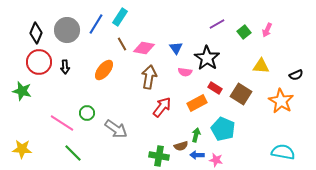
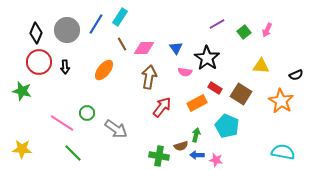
pink diamond: rotated 10 degrees counterclockwise
cyan pentagon: moved 4 px right, 3 px up
